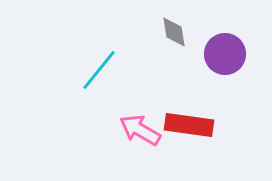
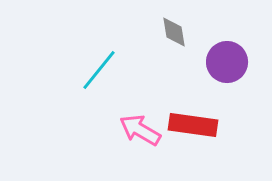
purple circle: moved 2 px right, 8 px down
red rectangle: moved 4 px right
